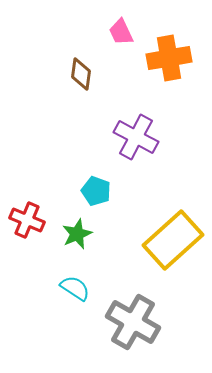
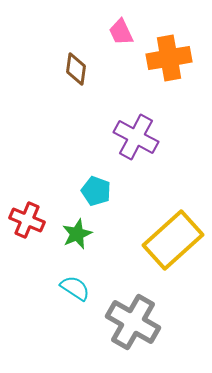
brown diamond: moved 5 px left, 5 px up
